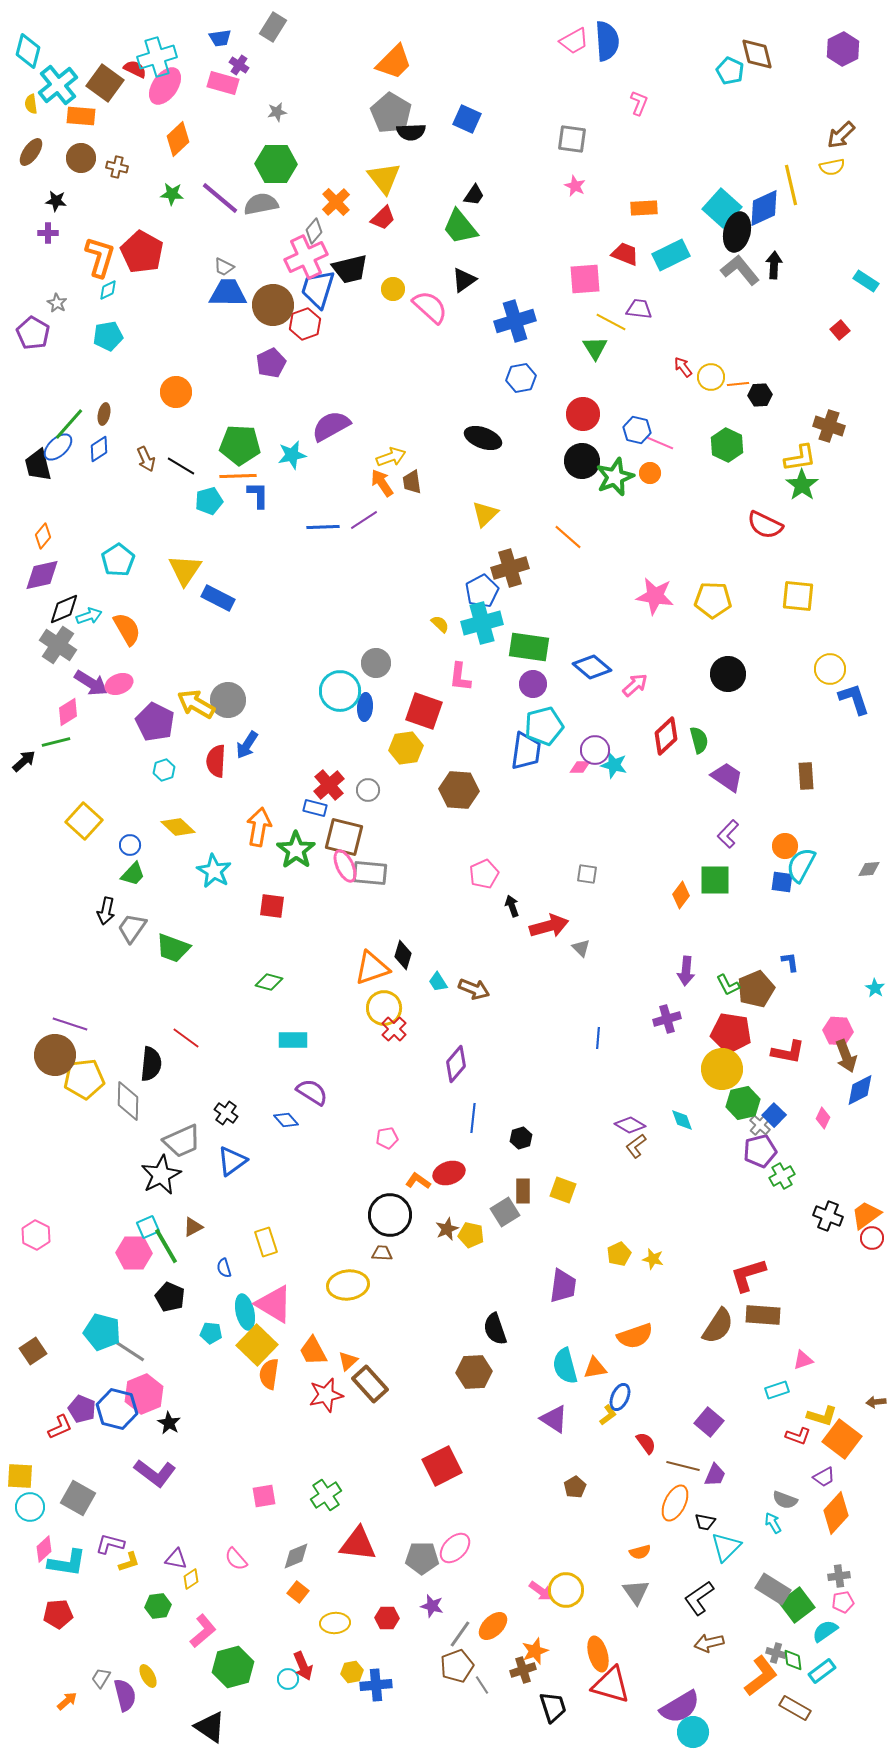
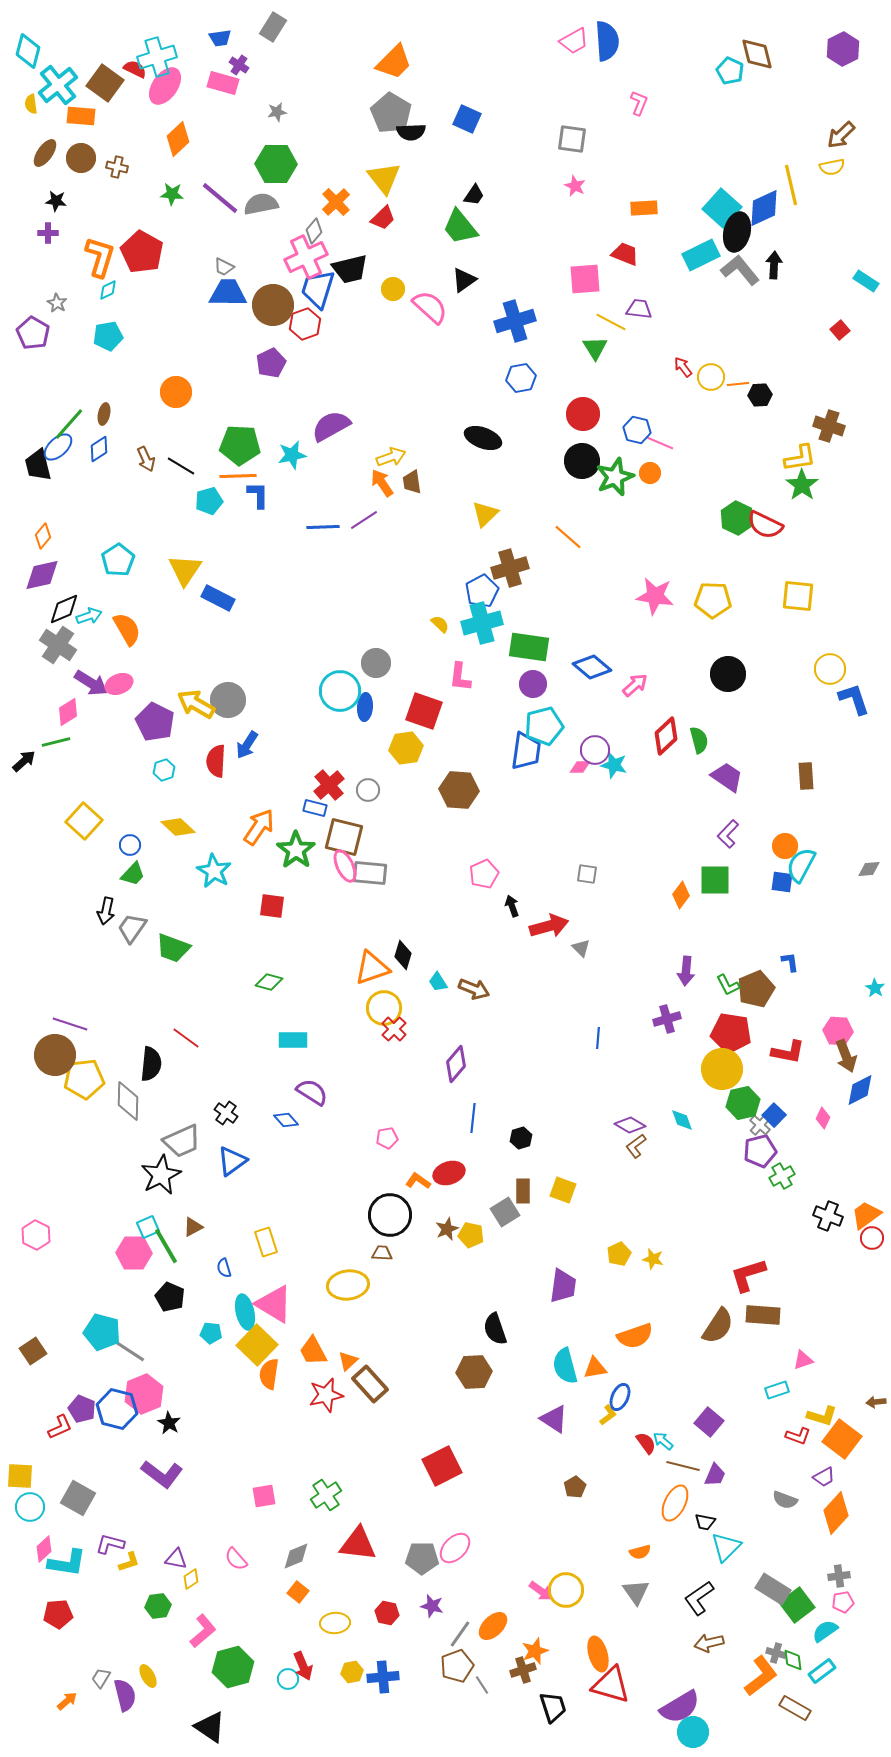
brown ellipse at (31, 152): moved 14 px right, 1 px down
cyan rectangle at (671, 255): moved 30 px right
green hexagon at (727, 445): moved 10 px right, 73 px down
orange arrow at (259, 827): rotated 24 degrees clockwise
purple L-shape at (155, 1473): moved 7 px right, 1 px down
cyan arrow at (773, 1523): moved 110 px left, 82 px up; rotated 20 degrees counterclockwise
red hexagon at (387, 1618): moved 5 px up; rotated 10 degrees clockwise
blue cross at (376, 1685): moved 7 px right, 8 px up
